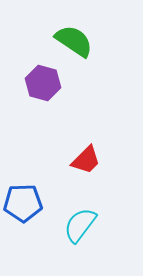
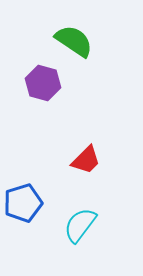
blue pentagon: rotated 15 degrees counterclockwise
